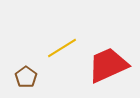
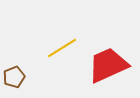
brown pentagon: moved 12 px left; rotated 15 degrees clockwise
